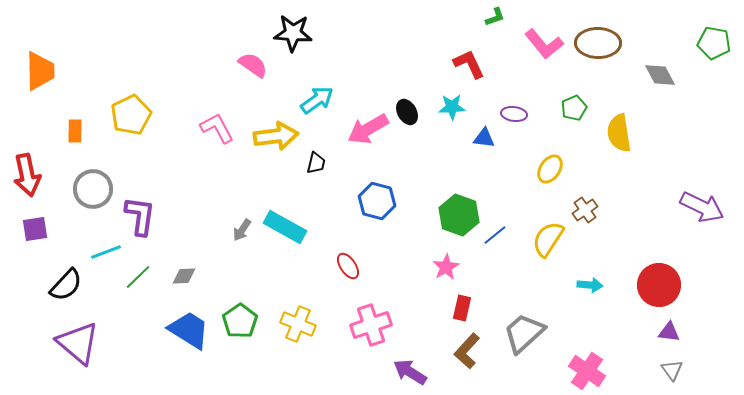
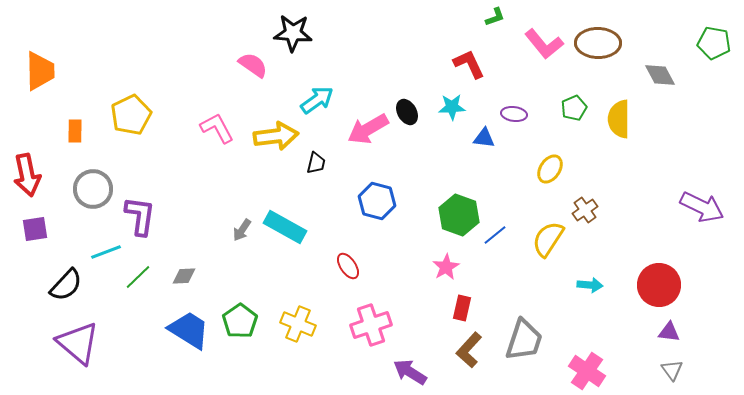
yellow semicircle at (619, 133): moved 14 px up; rotated 9 degrees clockwise
gray trapezoid at (524, 333): moved 7 px down; rotated 150 degrees clockwise
brown L-shape at (467, 351): moved 2 px right, 1 px up
